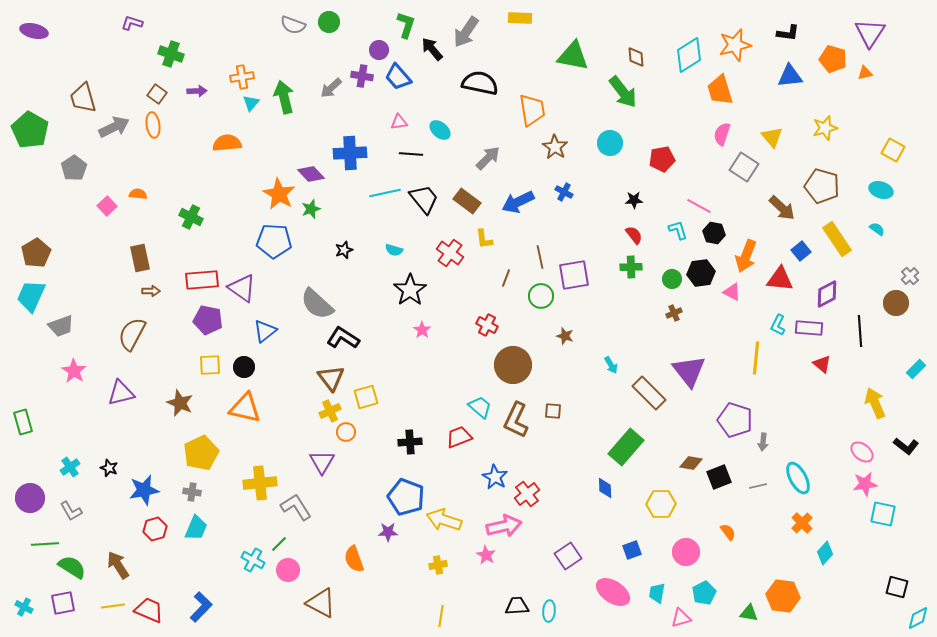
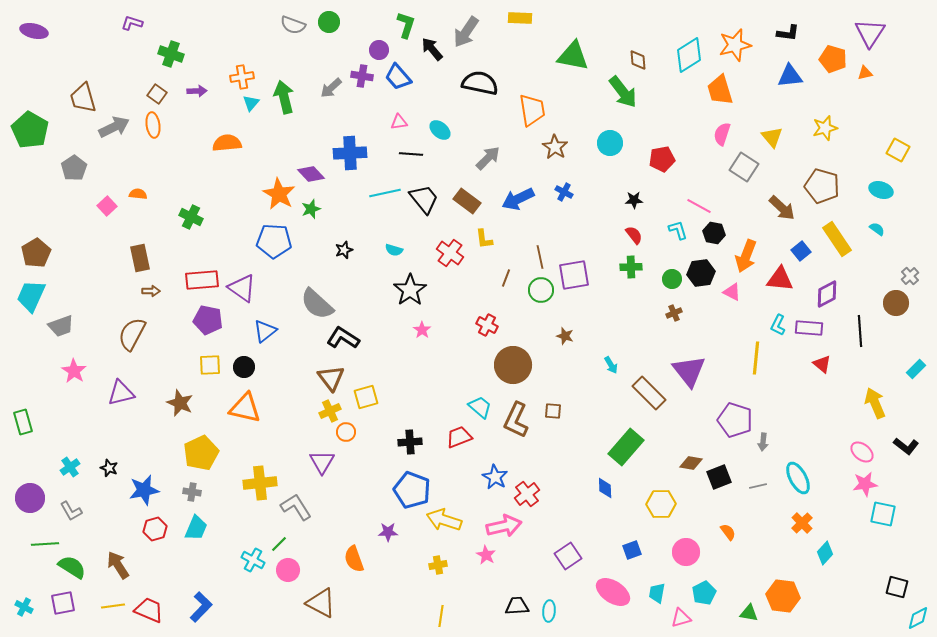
brown diamond at (636, 57): moved 2 px right, 3 px down
yellow square at (893, 150): moved 5 px right
blue arrow at (518, 202): moved 3 px up
green circle at (541, 296): moved 6 px up
blue pentagon at (406, 497): moved 6 px right, 7 px up
